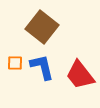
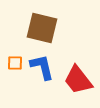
brown square: moved 1 px down; rotated 24 degrees counterclockwise
red trapezoid: moved 2 px left, 5 px down
